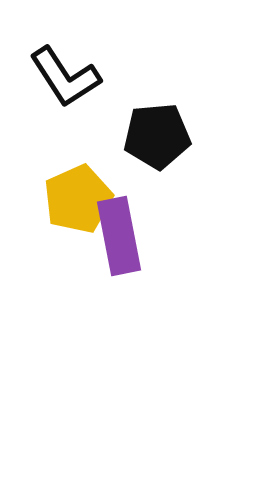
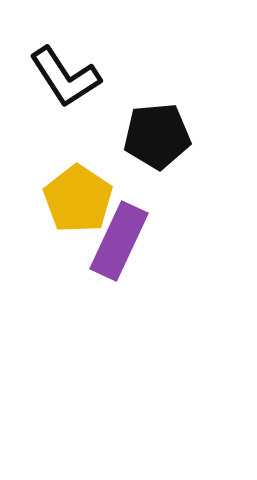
yellow pentagon: rotated 14 degrees counterclockwise
purple rectangle: moved 5 px down; rotated 36 degrees clockwise
